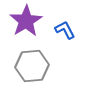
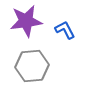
purple star: rotated 24 degrees clockwise
